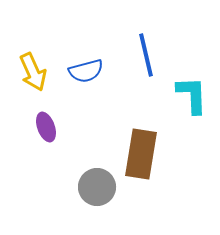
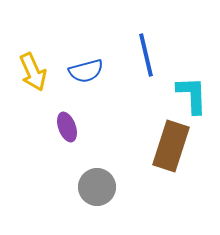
purple ellipse: moved 21 px right
brown rectangle: moved 30 px right, 8 px up; rotated 9 degrees clockwise
